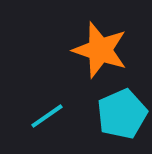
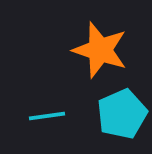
cyan line: rotated 27 degrees clockwise
